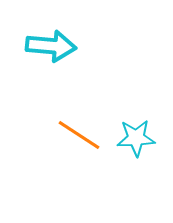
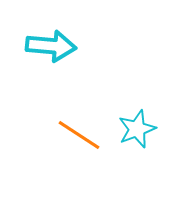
cyan star: moved 1 px right, 9 px up; rotated 18 degrees counterclockwise
